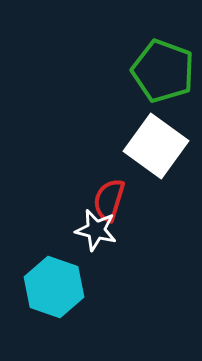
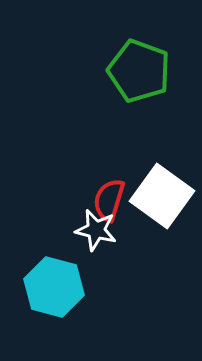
green pentagon: moved 24 px left
white square: moved 6 px right, 50 px down
cyan hexagon: rotated 4 degrees counterclockwise
